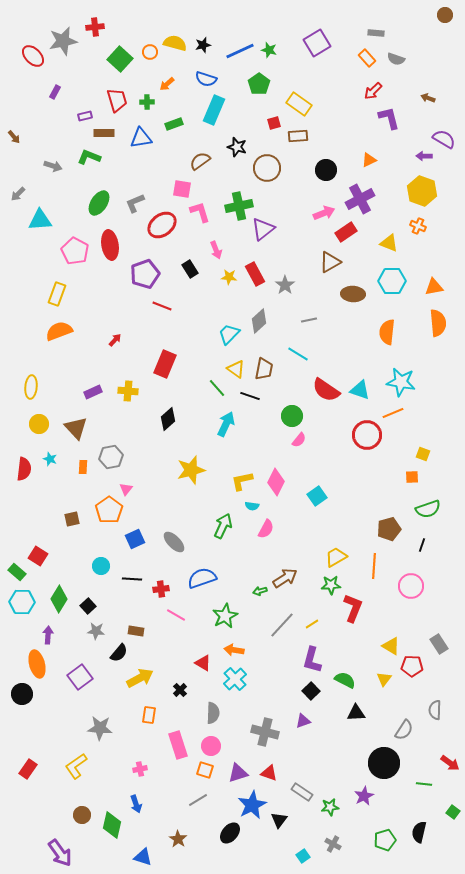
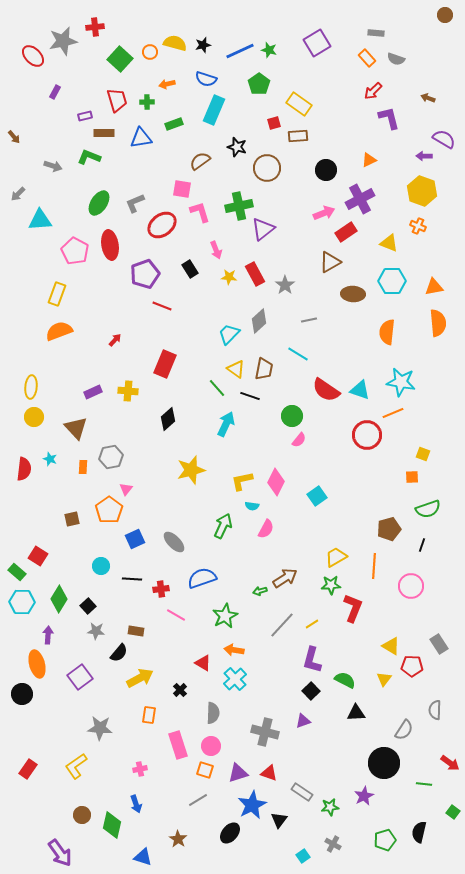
orange arrow at (167, 84): rotated 28 degrees clockwise
yellow circle at (39, 424): moved 5 px left, 7 px up
